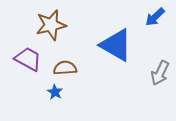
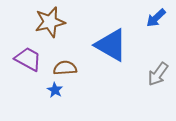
blue arrow: moved 1 px right, 1 px down
brown star: moved 1 px left, 3 px up
blue triangle: moved 5 px left
gray arrow: moved 2 px left, 1 px down; rotated 10 degrees clockwise
blue star: moved 2 px up
